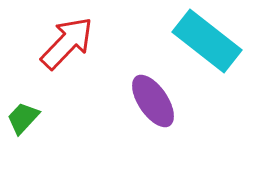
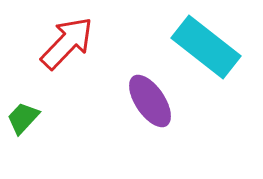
cyan rectangle: moved 1 px left, 6 px down
purple ellipse: moved 3 px left
